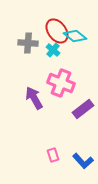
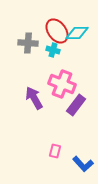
cyan diamond: moved 2 px right, 3 px up; rotated 40 degrees counterclockwise
cyan cross: rotated 24 degrees counterclockwise
pink cross: moved 1 px right, 1 px down
purple rectangle: moved 7 px left, 4 px up; rotated 15 degrees counterclockwise
pink rectangle: moved 2 px right, 4 px up; rotated 32 degrees clockwise
blue L-shape: moved 3 px down
